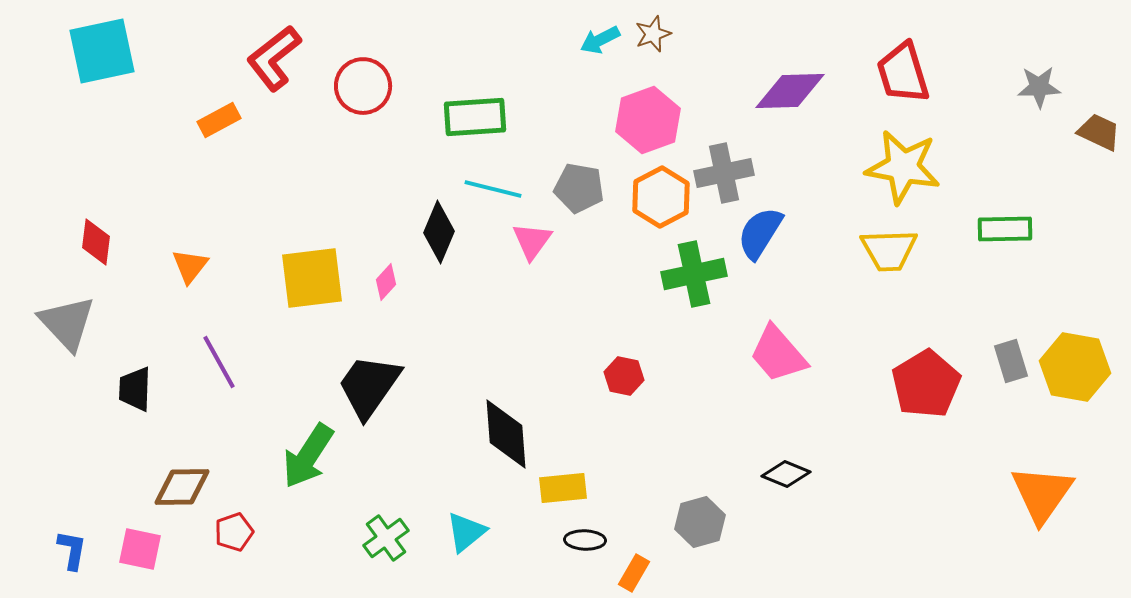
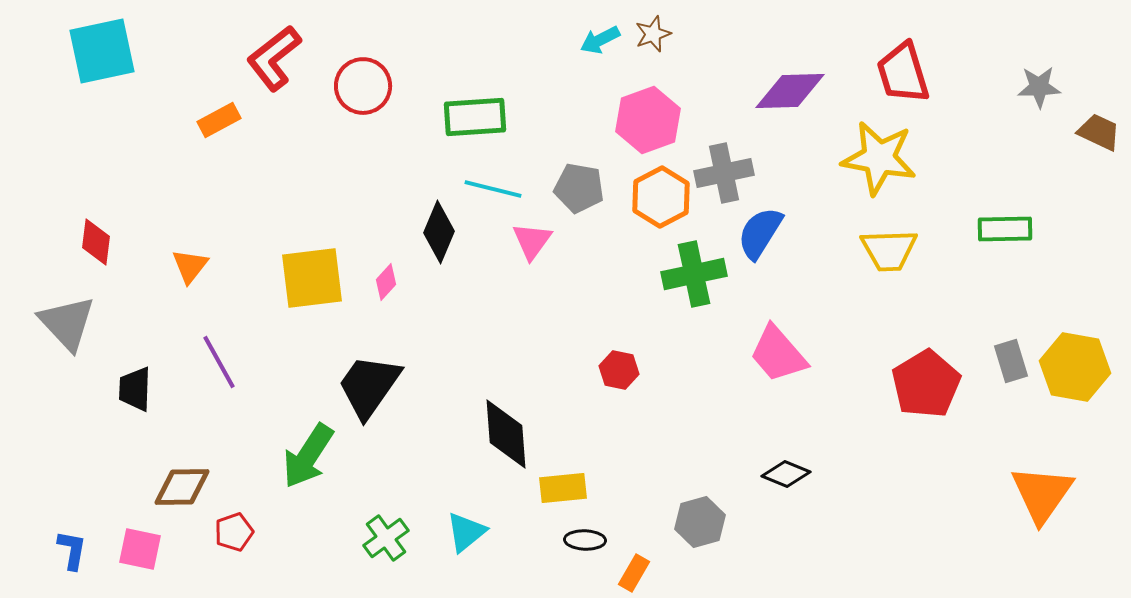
yellow star at (903, 167): moved 24 px left, 9 px up
red hexagon at (624, 376): moved 5 px left, 6 px up
